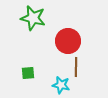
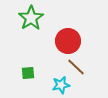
green star: moved 2 px left; rotated 25 degrees clockwise
brown line: rotated 48 degrees counterclockwise
cyan star: rotated 24 degrees counterclockwise
